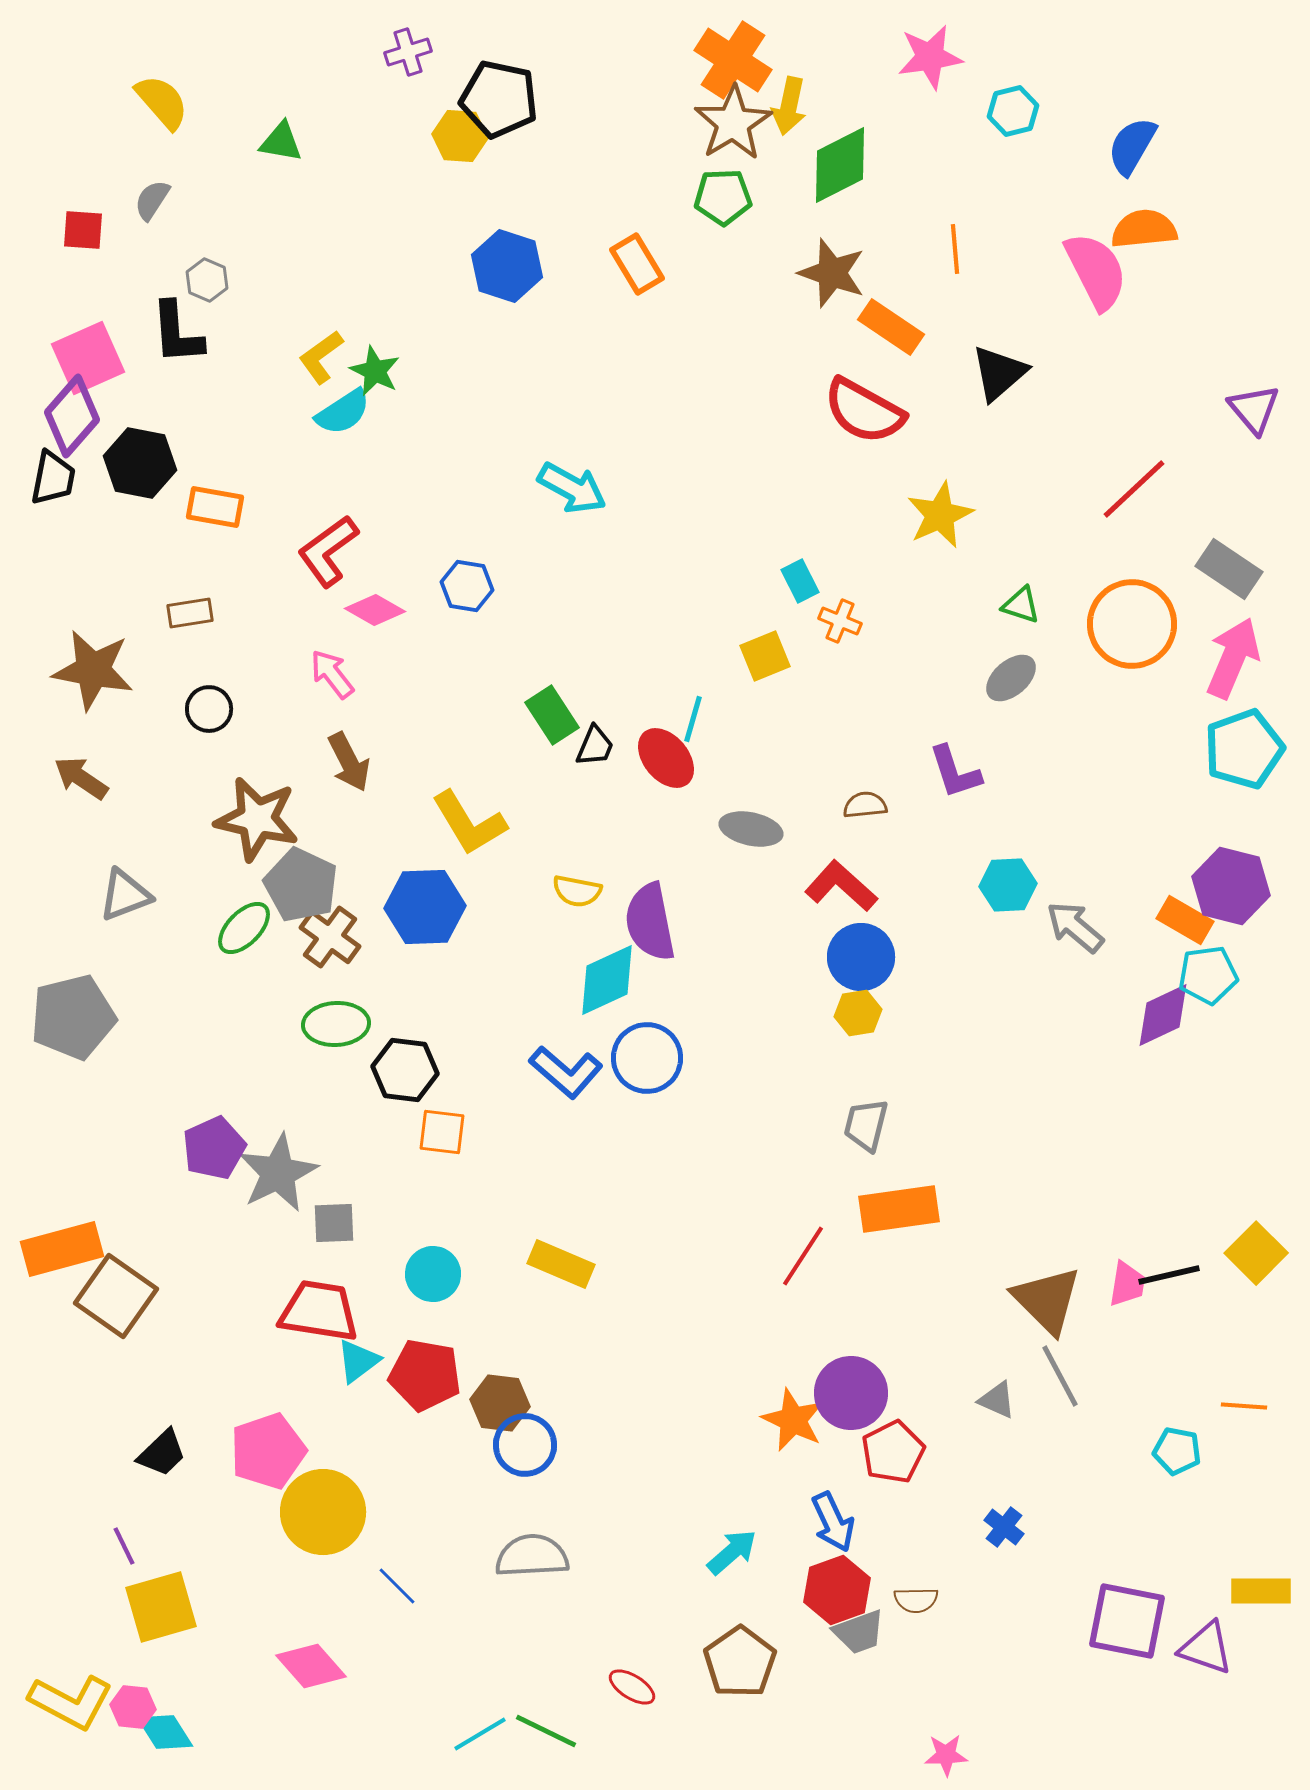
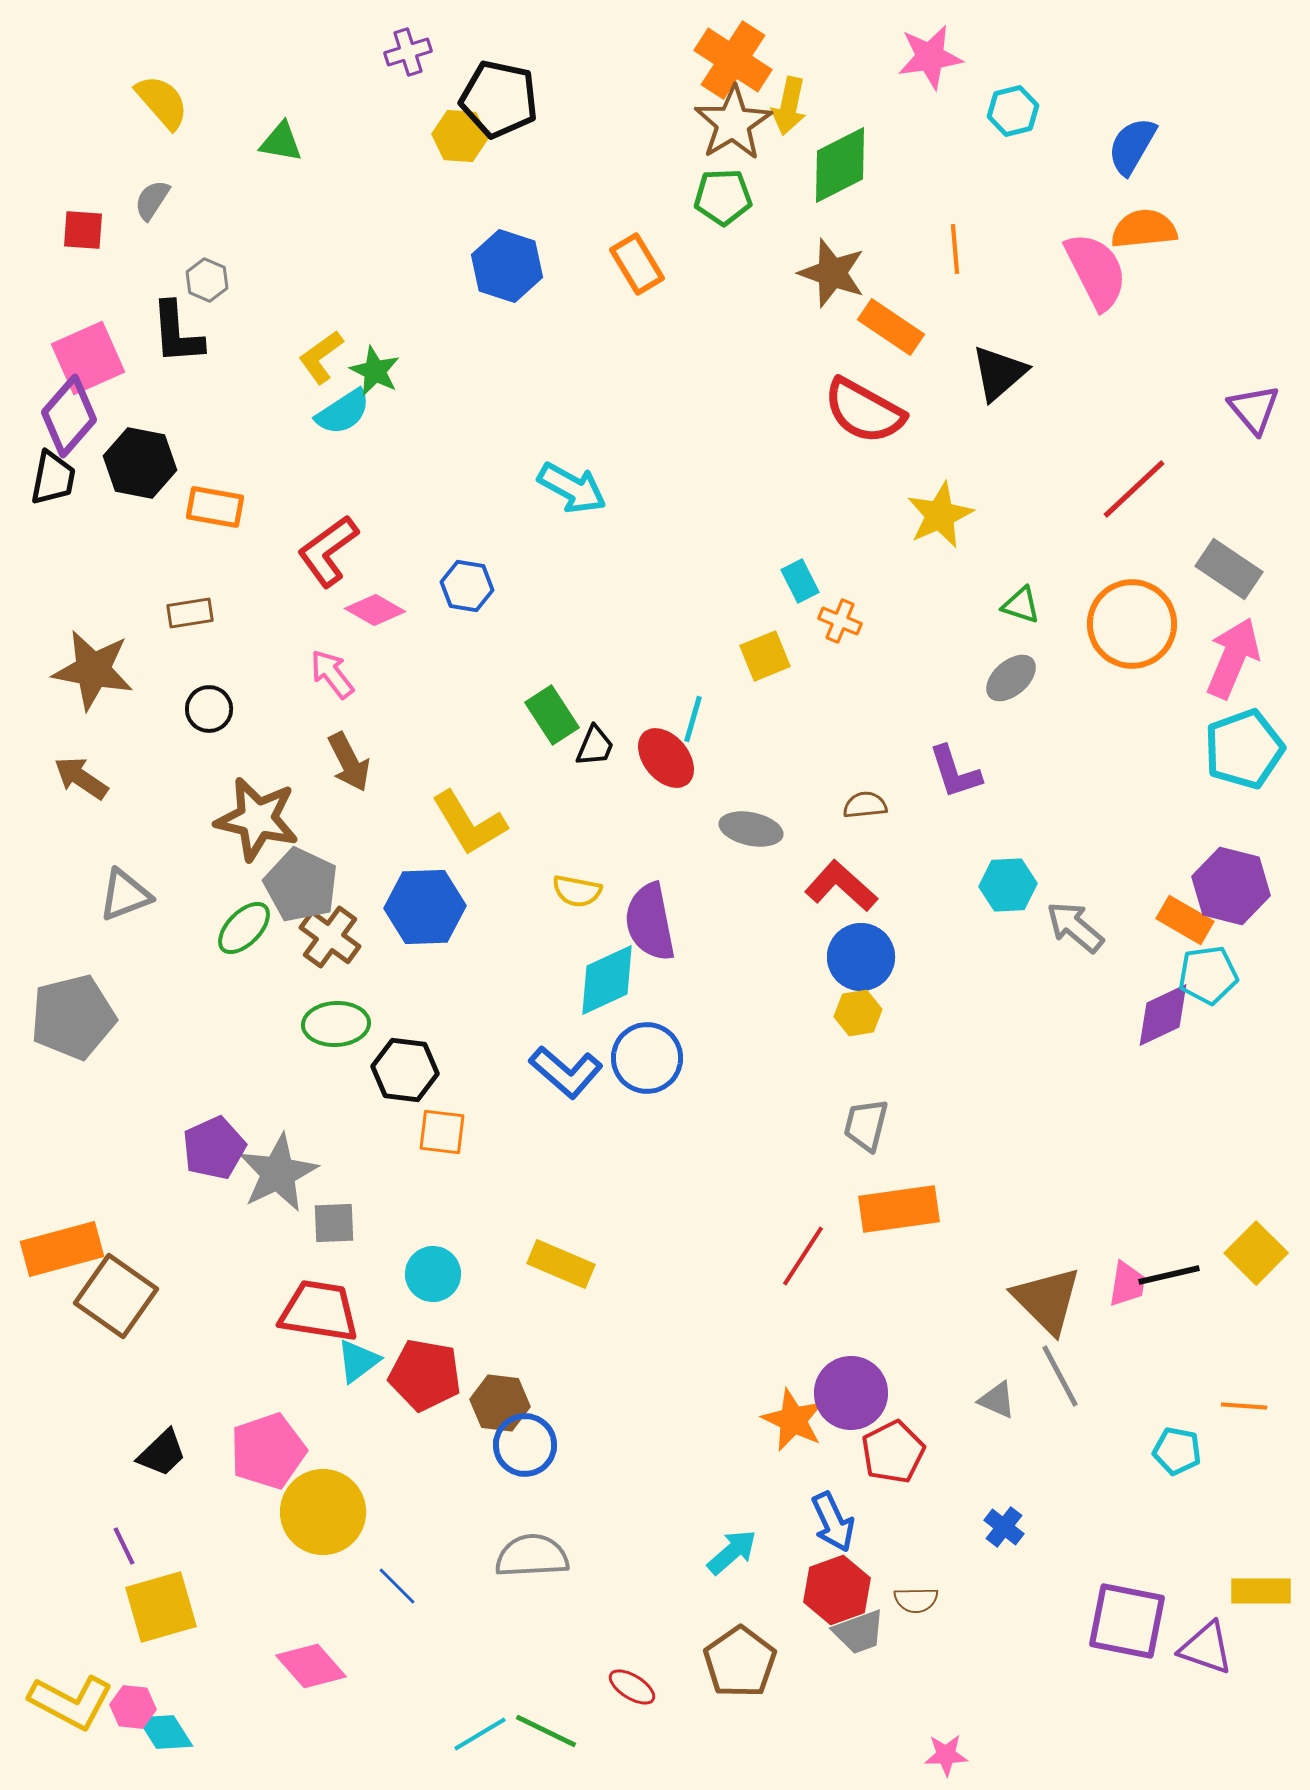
purple diamond at (72, 416): moved 3 px left
